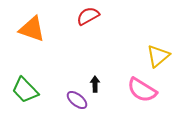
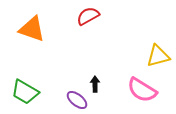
yellow triangle: rotated 25 degrees clockwise
green trapezoid: moved 2 px down; rotated 16 degrees counterclockwise
